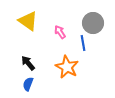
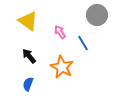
gray circle: moved 4 px right, 8 px up
blue line: rotated 21 degrees counterclockwise
black arrow: moved 1 px right, 7 px up
orange star: moved 5 px left
